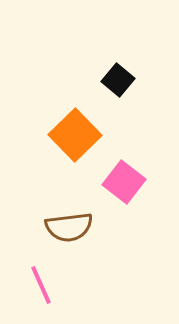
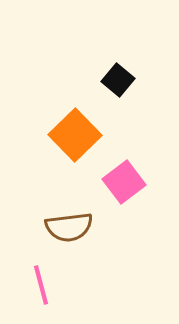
pink square: rotated 15 degrees clockwise
pink line: rotated 9 degrees clockwise
